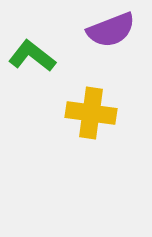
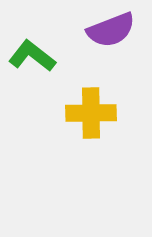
yellow cross: rotated 9 degrees counterclockwise
